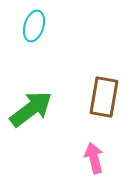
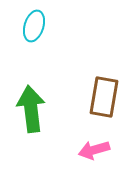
green arrow: rotated 60 degrees counterclockwise
pink arrow: moved 8 px up; rotated 92 degrees counterclockwise
